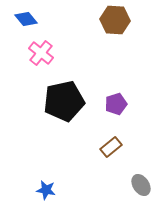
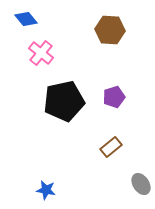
brown hexagon: moved 5 px left, 10 px down
purple pentagon: moved 2 px left, 7 px up
gray ellipse: moved 1 px up
